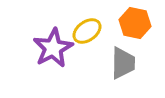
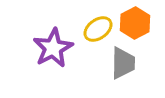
orange hexagon: rotated 20 degrees clockwise
yellow ellipse: moved 11 px right, 2 px up
